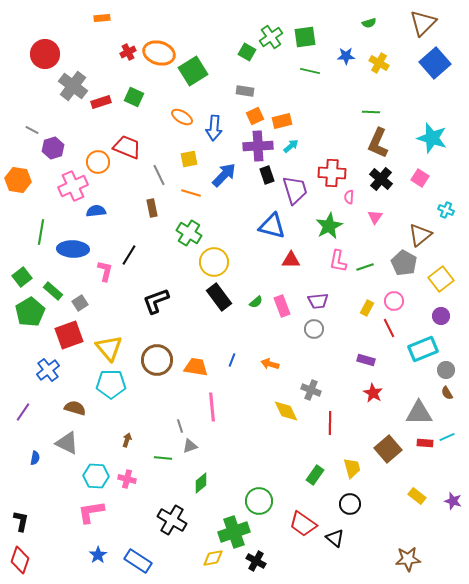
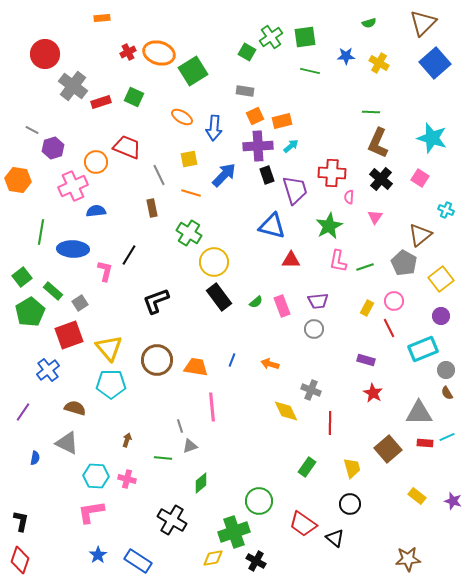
orange circle at (98, 162): moved 2 px left
green rectangle at (315, 475): moved 8 px left, 8 px up
